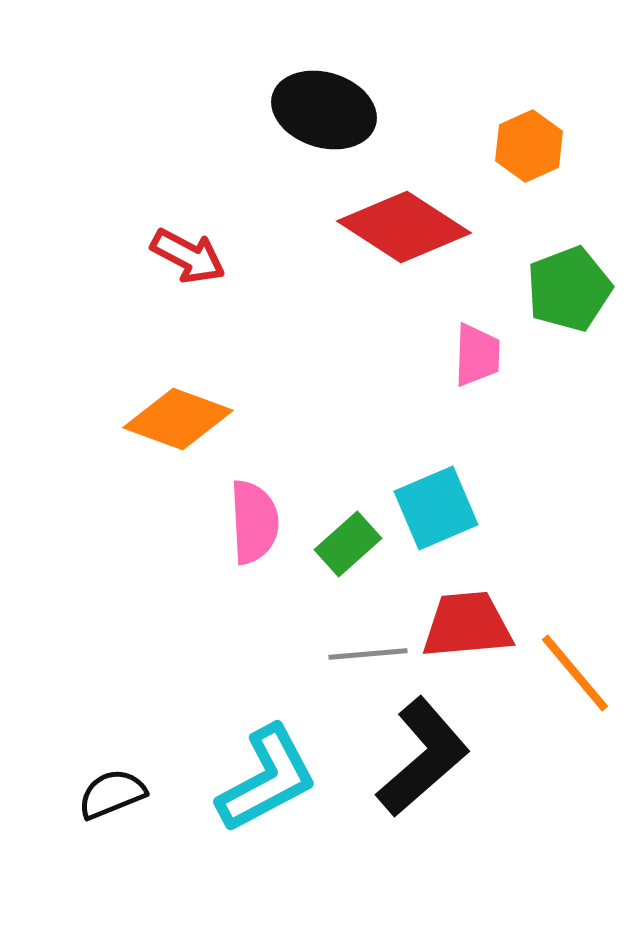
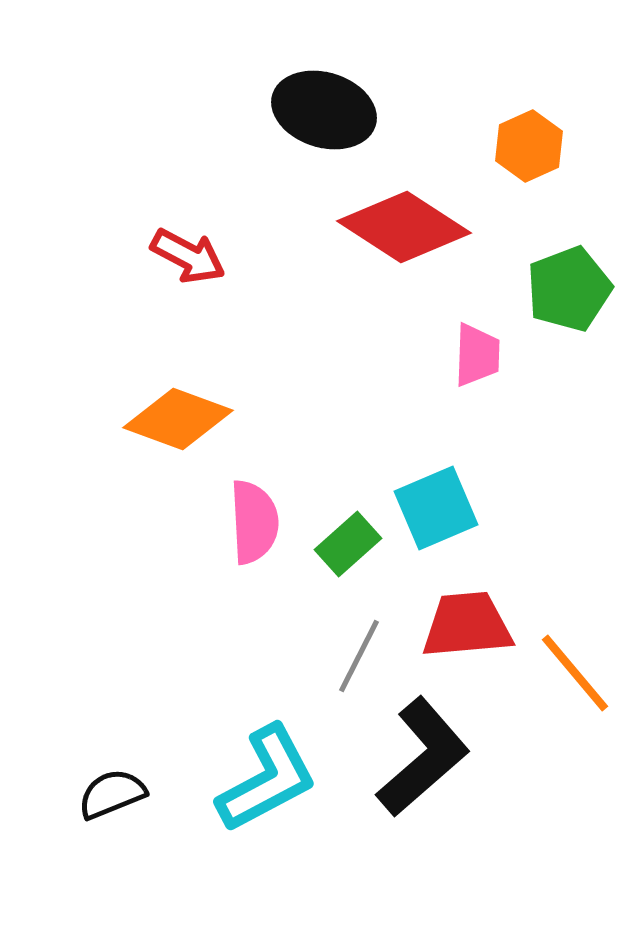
gray line: moved 9 px left, 2 px down; rotated 58 degrees counterclockwise
